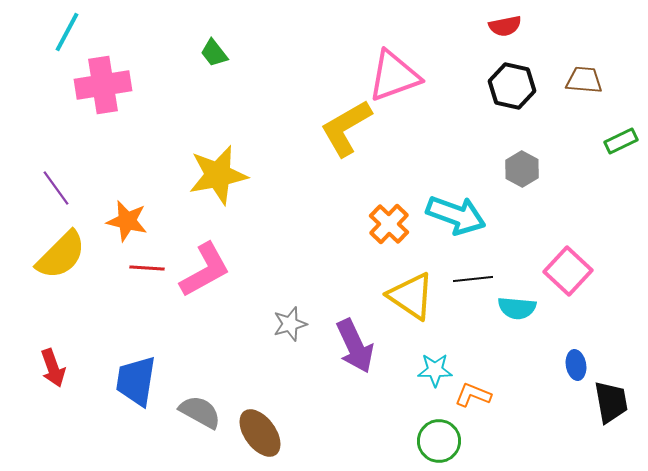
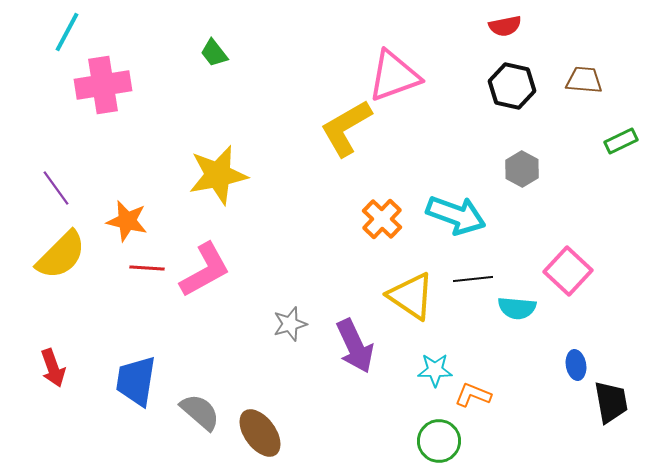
orange cross: moved 7 px left, 5 px up
gray semicircle: rotated 12 degrees clockwise
